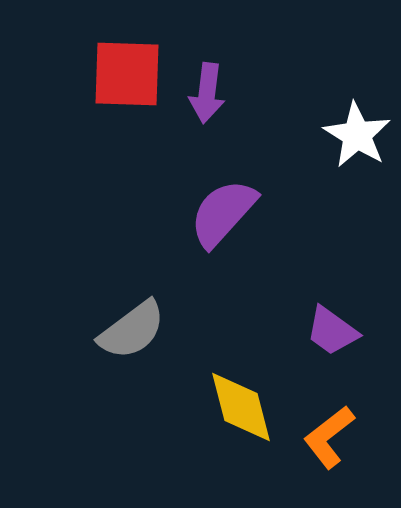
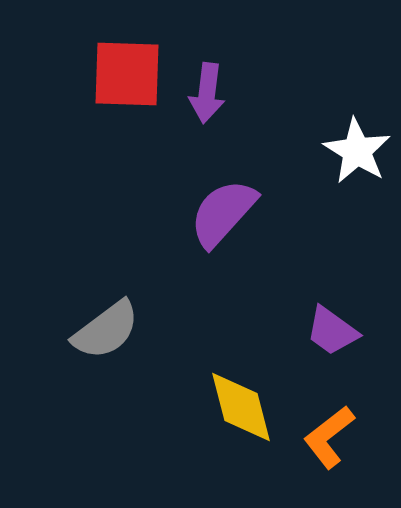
white star: moved 16 px down
gray semicircle: moved 26 px left
